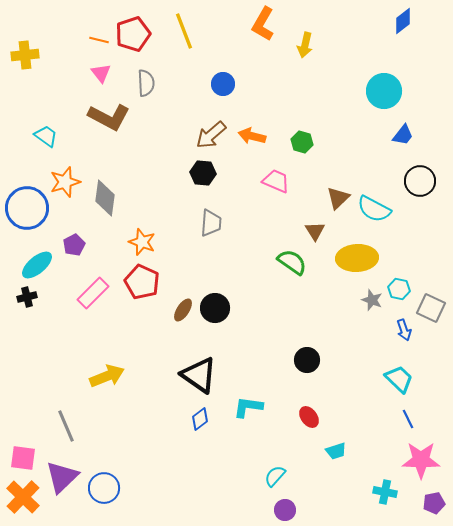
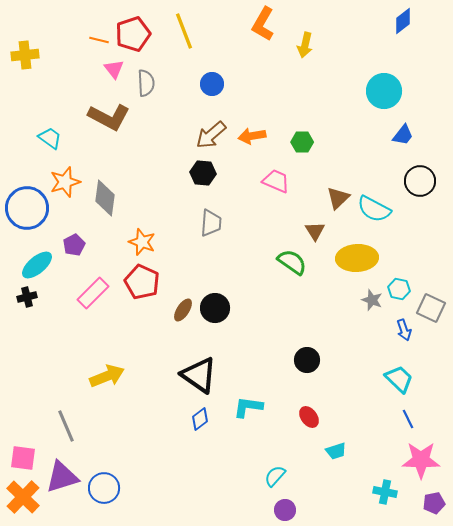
pink triangle at (101, 73): moved 13 px right, 4 px up
blue circle at (223, 84): moved 11 px left
cyan trapezoid at (46, 136): moved 4 px right, 2 px down
orange arrow at (252, 136): rotated 24 degrees counterclockwise
green hexagon at (302, 142): rotated 15 degrees counterclockwise
purple triangle at (62, 477): rotated 27 degrees clockwise
